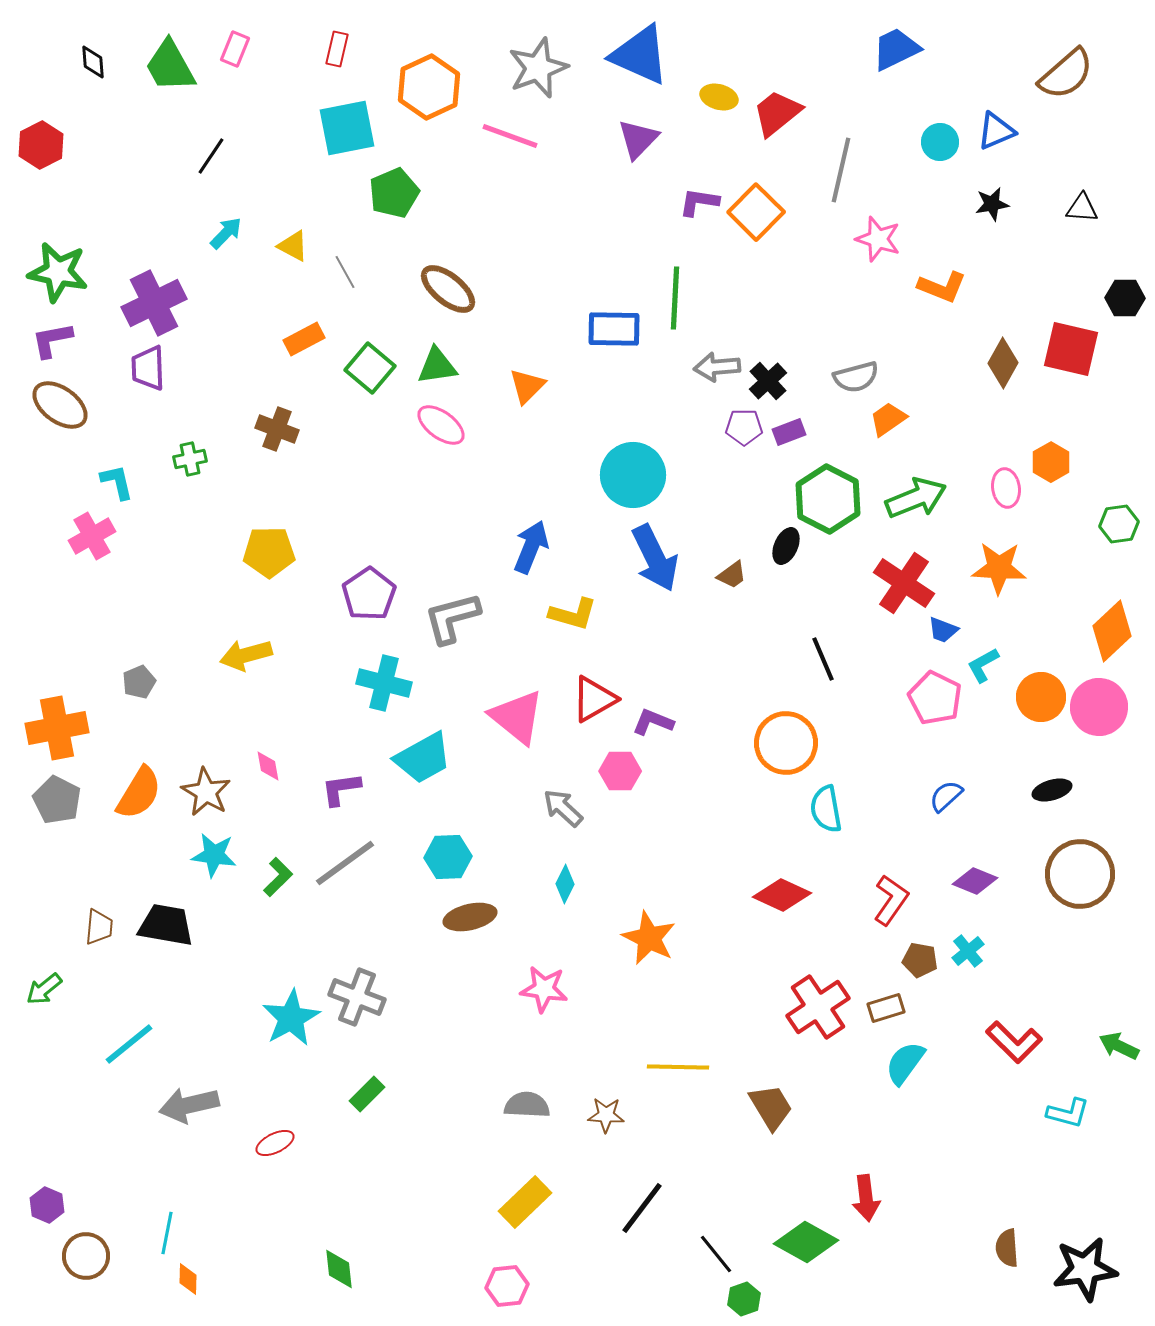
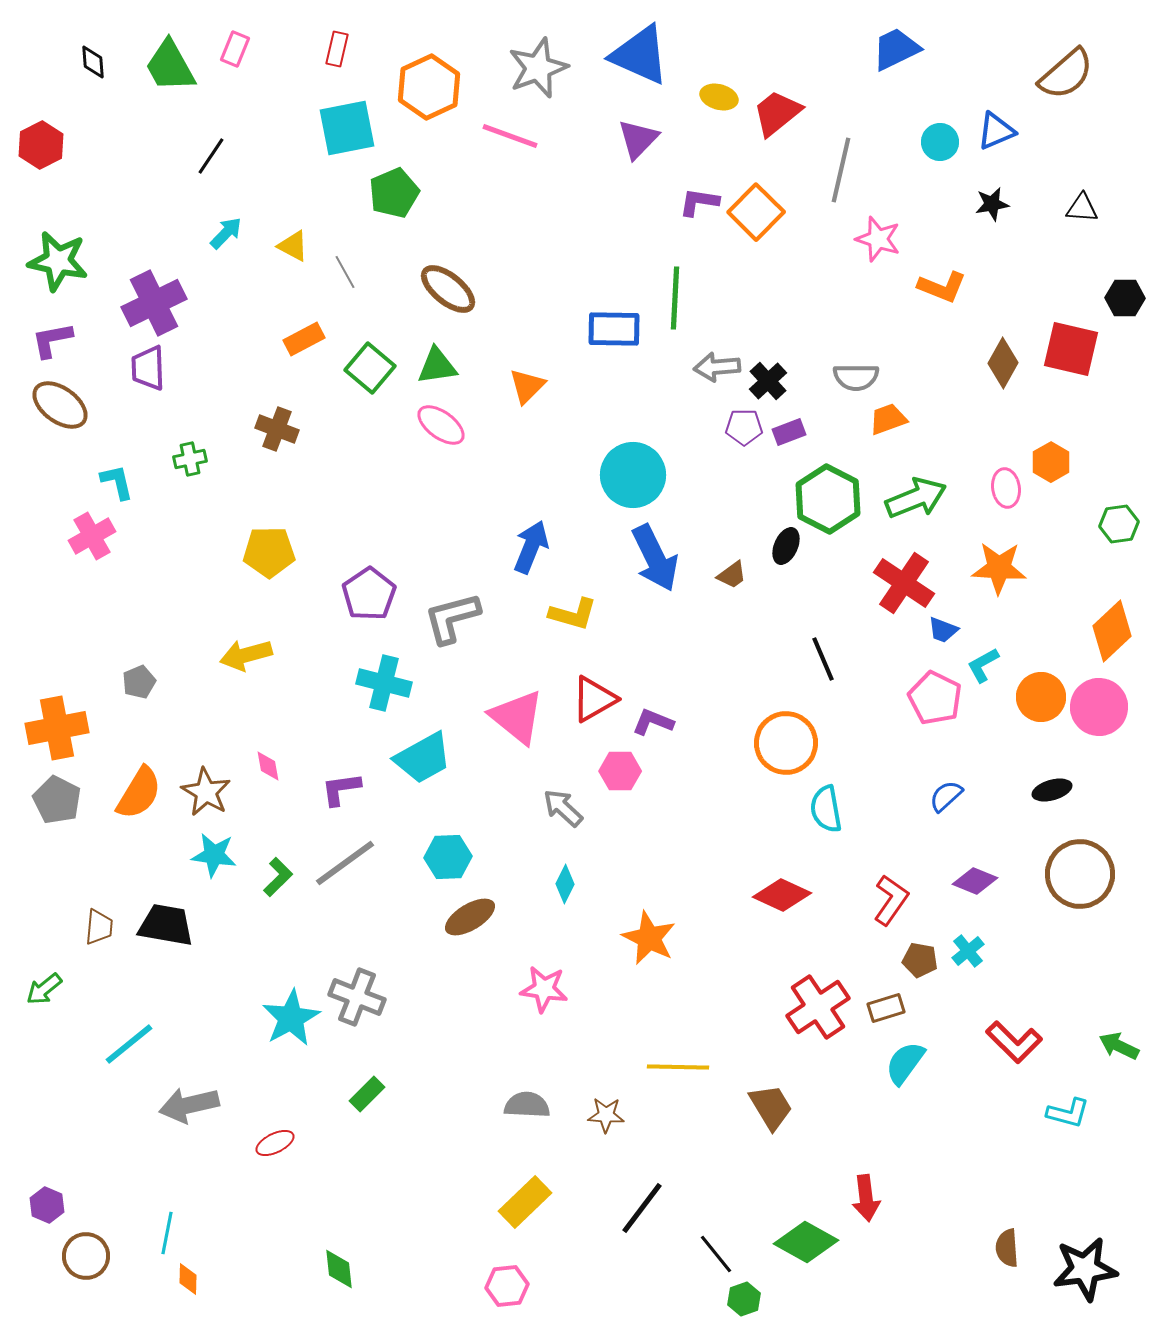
green star at (58, 272): moved 11 px up
gray semicircle at (856, 377): rotated 15 degrees clockwise
orange trapezoid at (888, 419): rotated 15 degrees clockwise
brown ellipse at (470, 917): rotated 18 degrees counterclockwise
